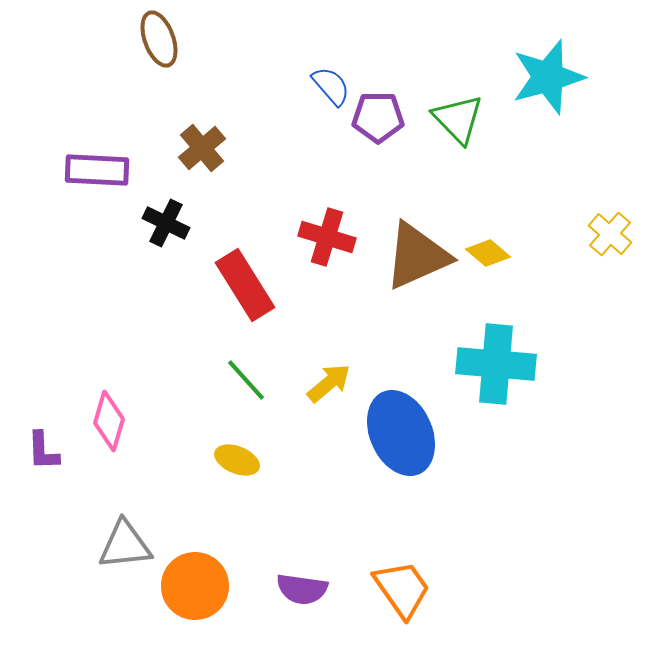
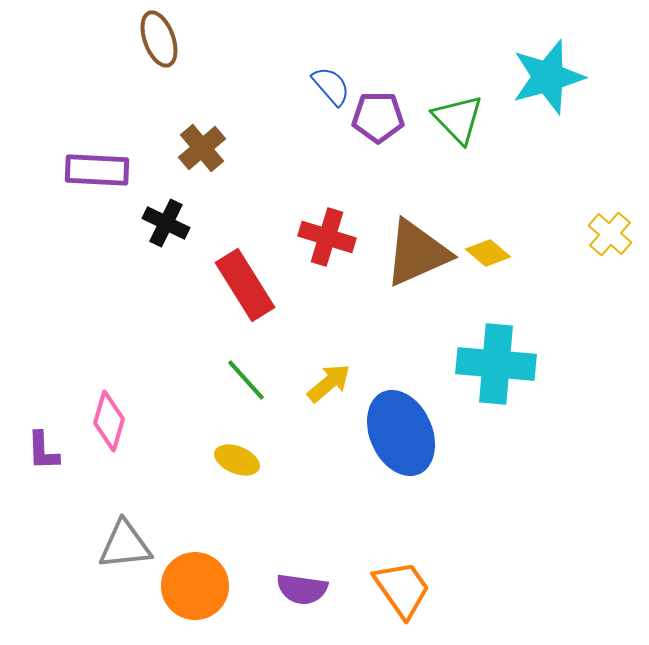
brown triangle: moved 3 px up
